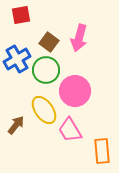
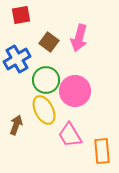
green circle: moved 10 px down
yellow ellipse: rotated 8 degrees clockwise
brown arrow: rotated 18 degrees counterclockwise
pink trapezoid: moved 5 px down
